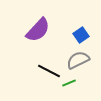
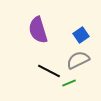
purple semicircle: rotated 120 degrees clockwise
